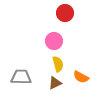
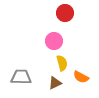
yellow semicircle: moved 4 px right, 1 px up
